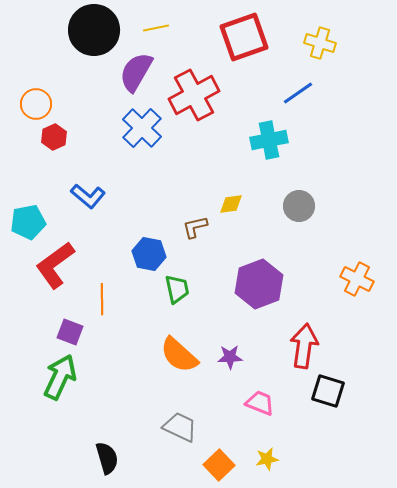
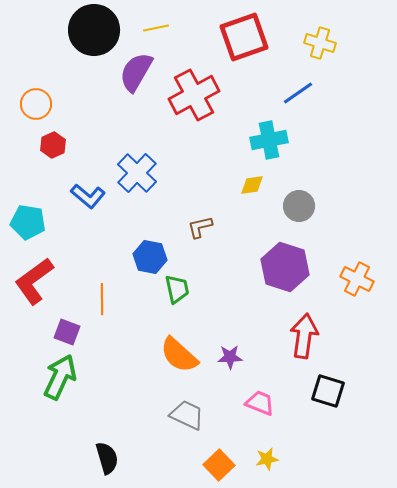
blue cross: moved 5 px left, 45 px down
red hexagon: moved 1 px left, 8 px down
yellow diamond: moved 21 px right, 19 px up
cyan pentagon: rotated 20 degrees clockwise
brown L-shape: moved 5 px right
blue hexagon: moved 1 px right, 3 px down
red L-shape: moved 21 px left, 16 px down
purple hexagon: moved 26 px right, 17 px up; rotated 21 degrees counterclockwise
purple square: moved 3 px left
red arrow: moved 10 px up
gray trapezoid: moved 7 px right, 12 px up
